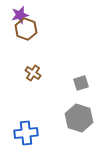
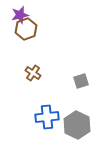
brown hexagon: rotated 20 degrees clockwise
gray square: moved 2 px up
gray hexagon: moved 2 px left, 7 px down; rotated 8 degrees clockwise
blue cross: moved 21 px right, 16 px up
